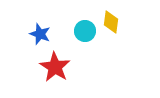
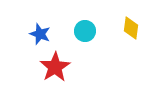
yellow diamond: moved 20 px right, 6 px down
red star: rotated 8 degrees clockwise
